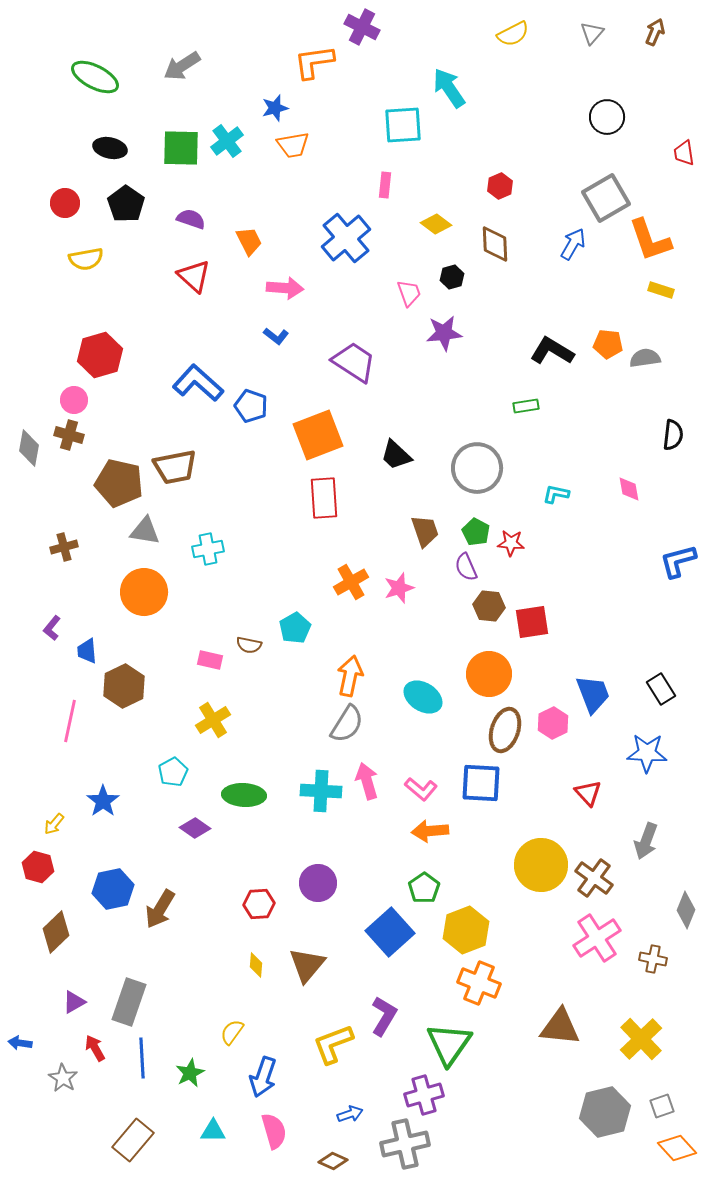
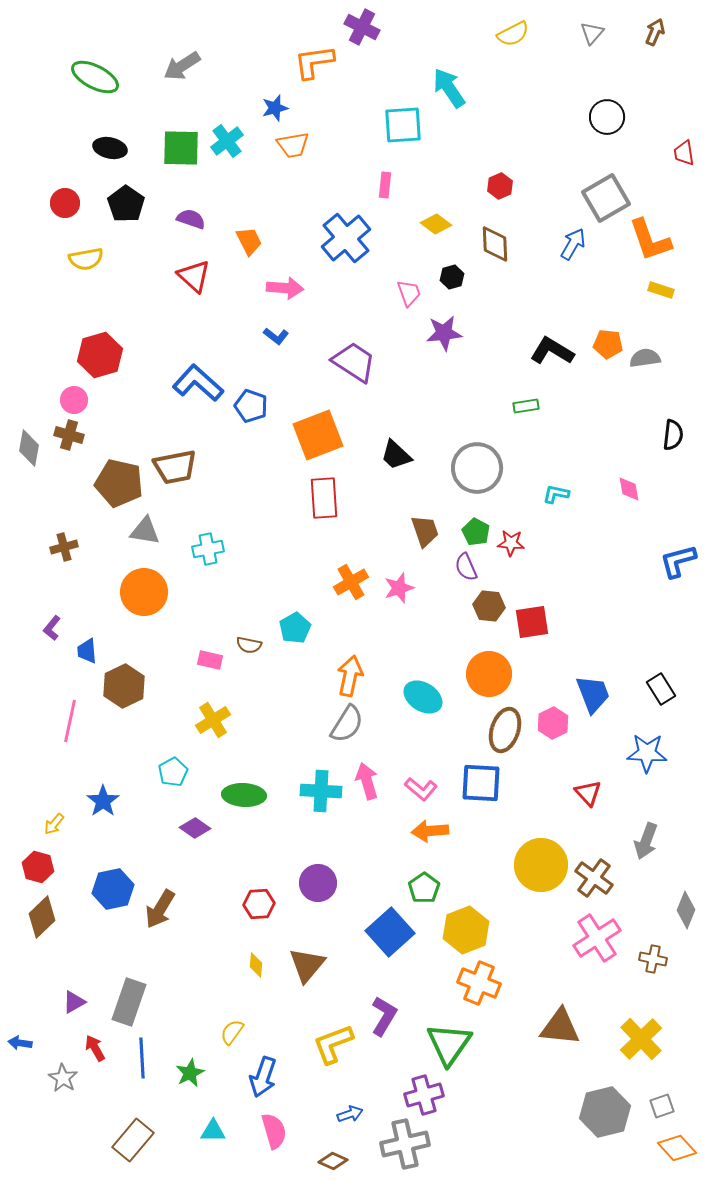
brown diamond at (56, 932): moved 14 px left, 15 px up
